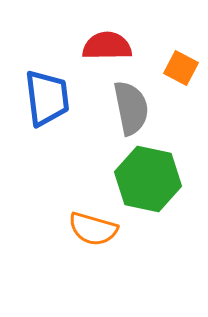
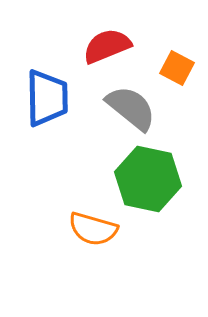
red semicircle: rotated 21 degrees counterclockwise
orange square: moved 4 px left
blue trapezoid: rotated 6 degrees clockwise
gray semicircle: rotated 40 degrees counterclockwise
